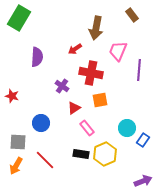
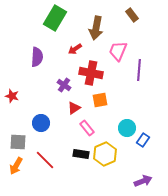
green rectangle: moved 36 px right
purple cross: moved 2 px right, 1 px up
